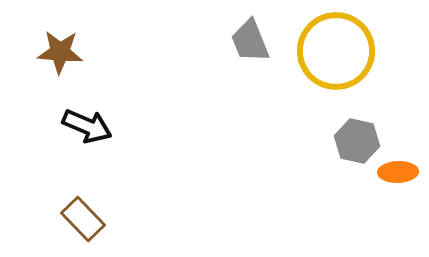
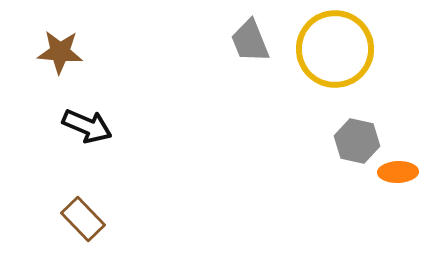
yellow circle: moved 1 px left, 2 px up
